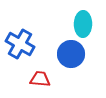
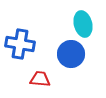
cyan ellipse: rotated 15 degrees counterclockwise
blue cross: rotated 20 degrees counterclockwise
